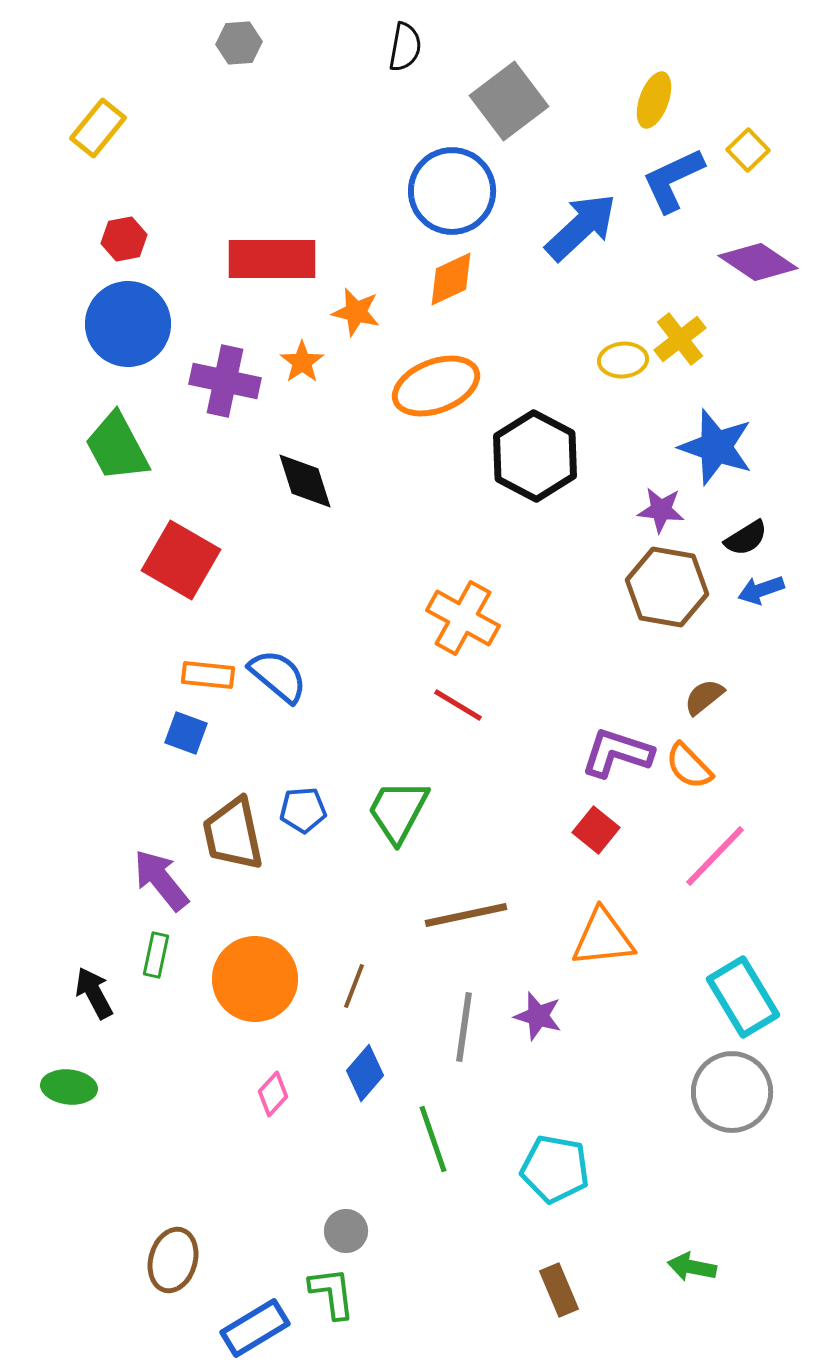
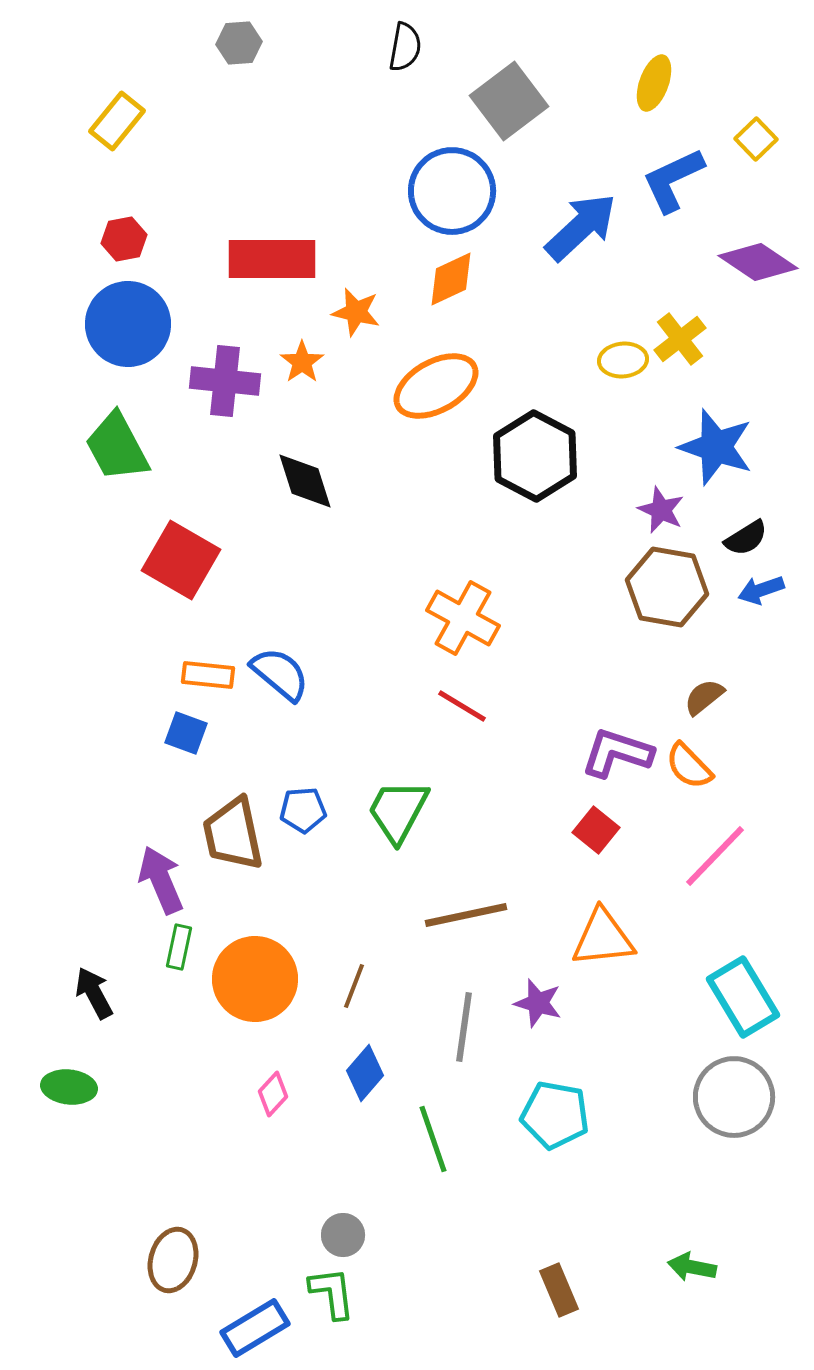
yellow ellipse at (654, 100): moved 17 px up
yellow rectangle at (98, 128): moved 19 px right, 7 px up
yellow square at (748, 150): moved 8 px right, 11 px up
purple cross at (225, 381): rotated 6 degrees counterclockwise
orange ellipse at (436, 386): rotated 8 degrees counterclockwise
purple star at (661, 510): rotated 18 degrees clockwise
blue semicircle at (278, 676): moved 2 px right, 2 px up
red line at (458, 705): moved 4 px right, 1 px down
purple arrow at (161, 880): rotated 16 degrees clockwise
green rectangle at (156, 955): moved 23 px right, 8 px up
purple star at (538, 1016): moved 13 px up
gray circle at (732, 1092): moved 2 px right, 5 px down
cyan pentagon at (555, 1169): moved 54 px up
gray circle at (346, 1231): moved 3 px left, 4 px down
